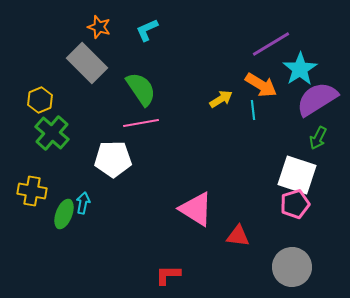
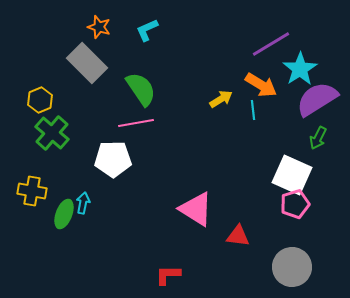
pink line: moved 5 px left
white square: moved 5 px left; rotated 6 degrees clockwise
